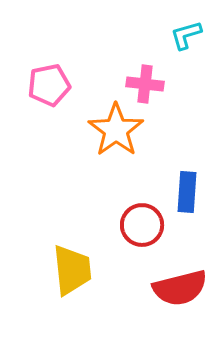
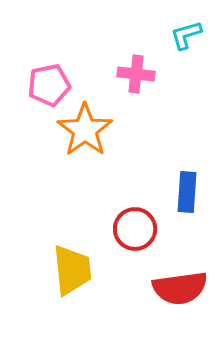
pink cross: moved 9 px left, 10 px up
orange star: moved 31 px left
red circle: moved 7 px left, 4 px down
red semicircle: rotated 6 degrees clockwise
